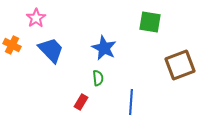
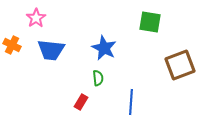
blue trapezoid: rotated 140 degrees clockwise
